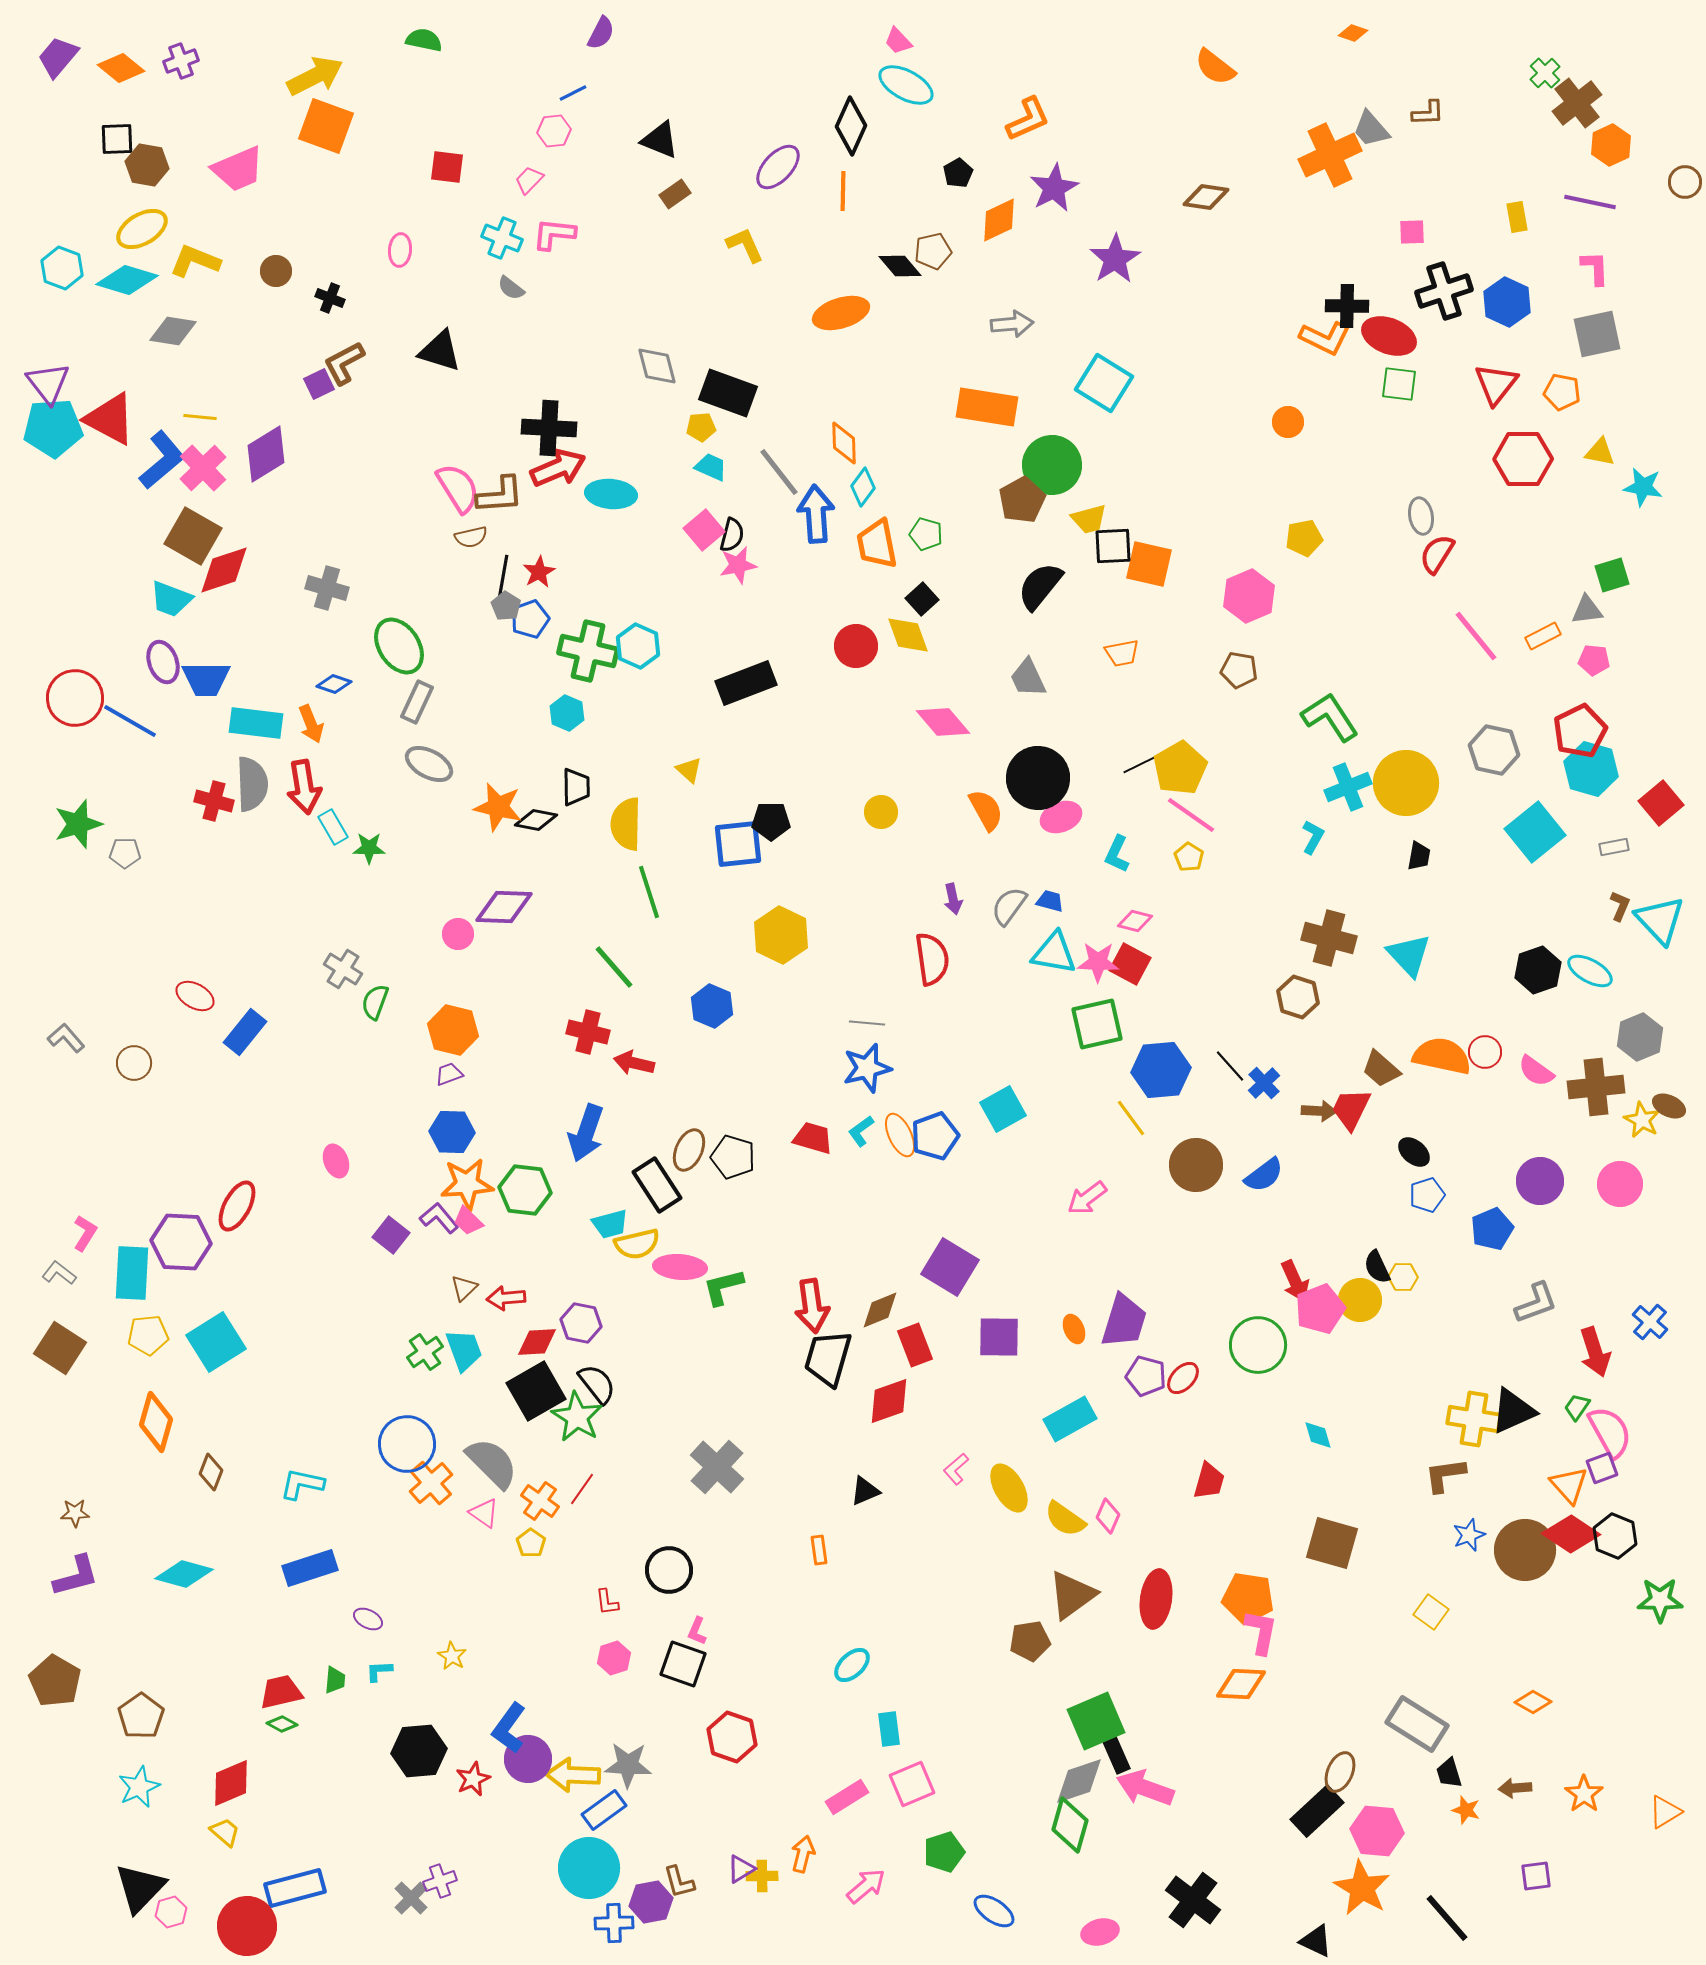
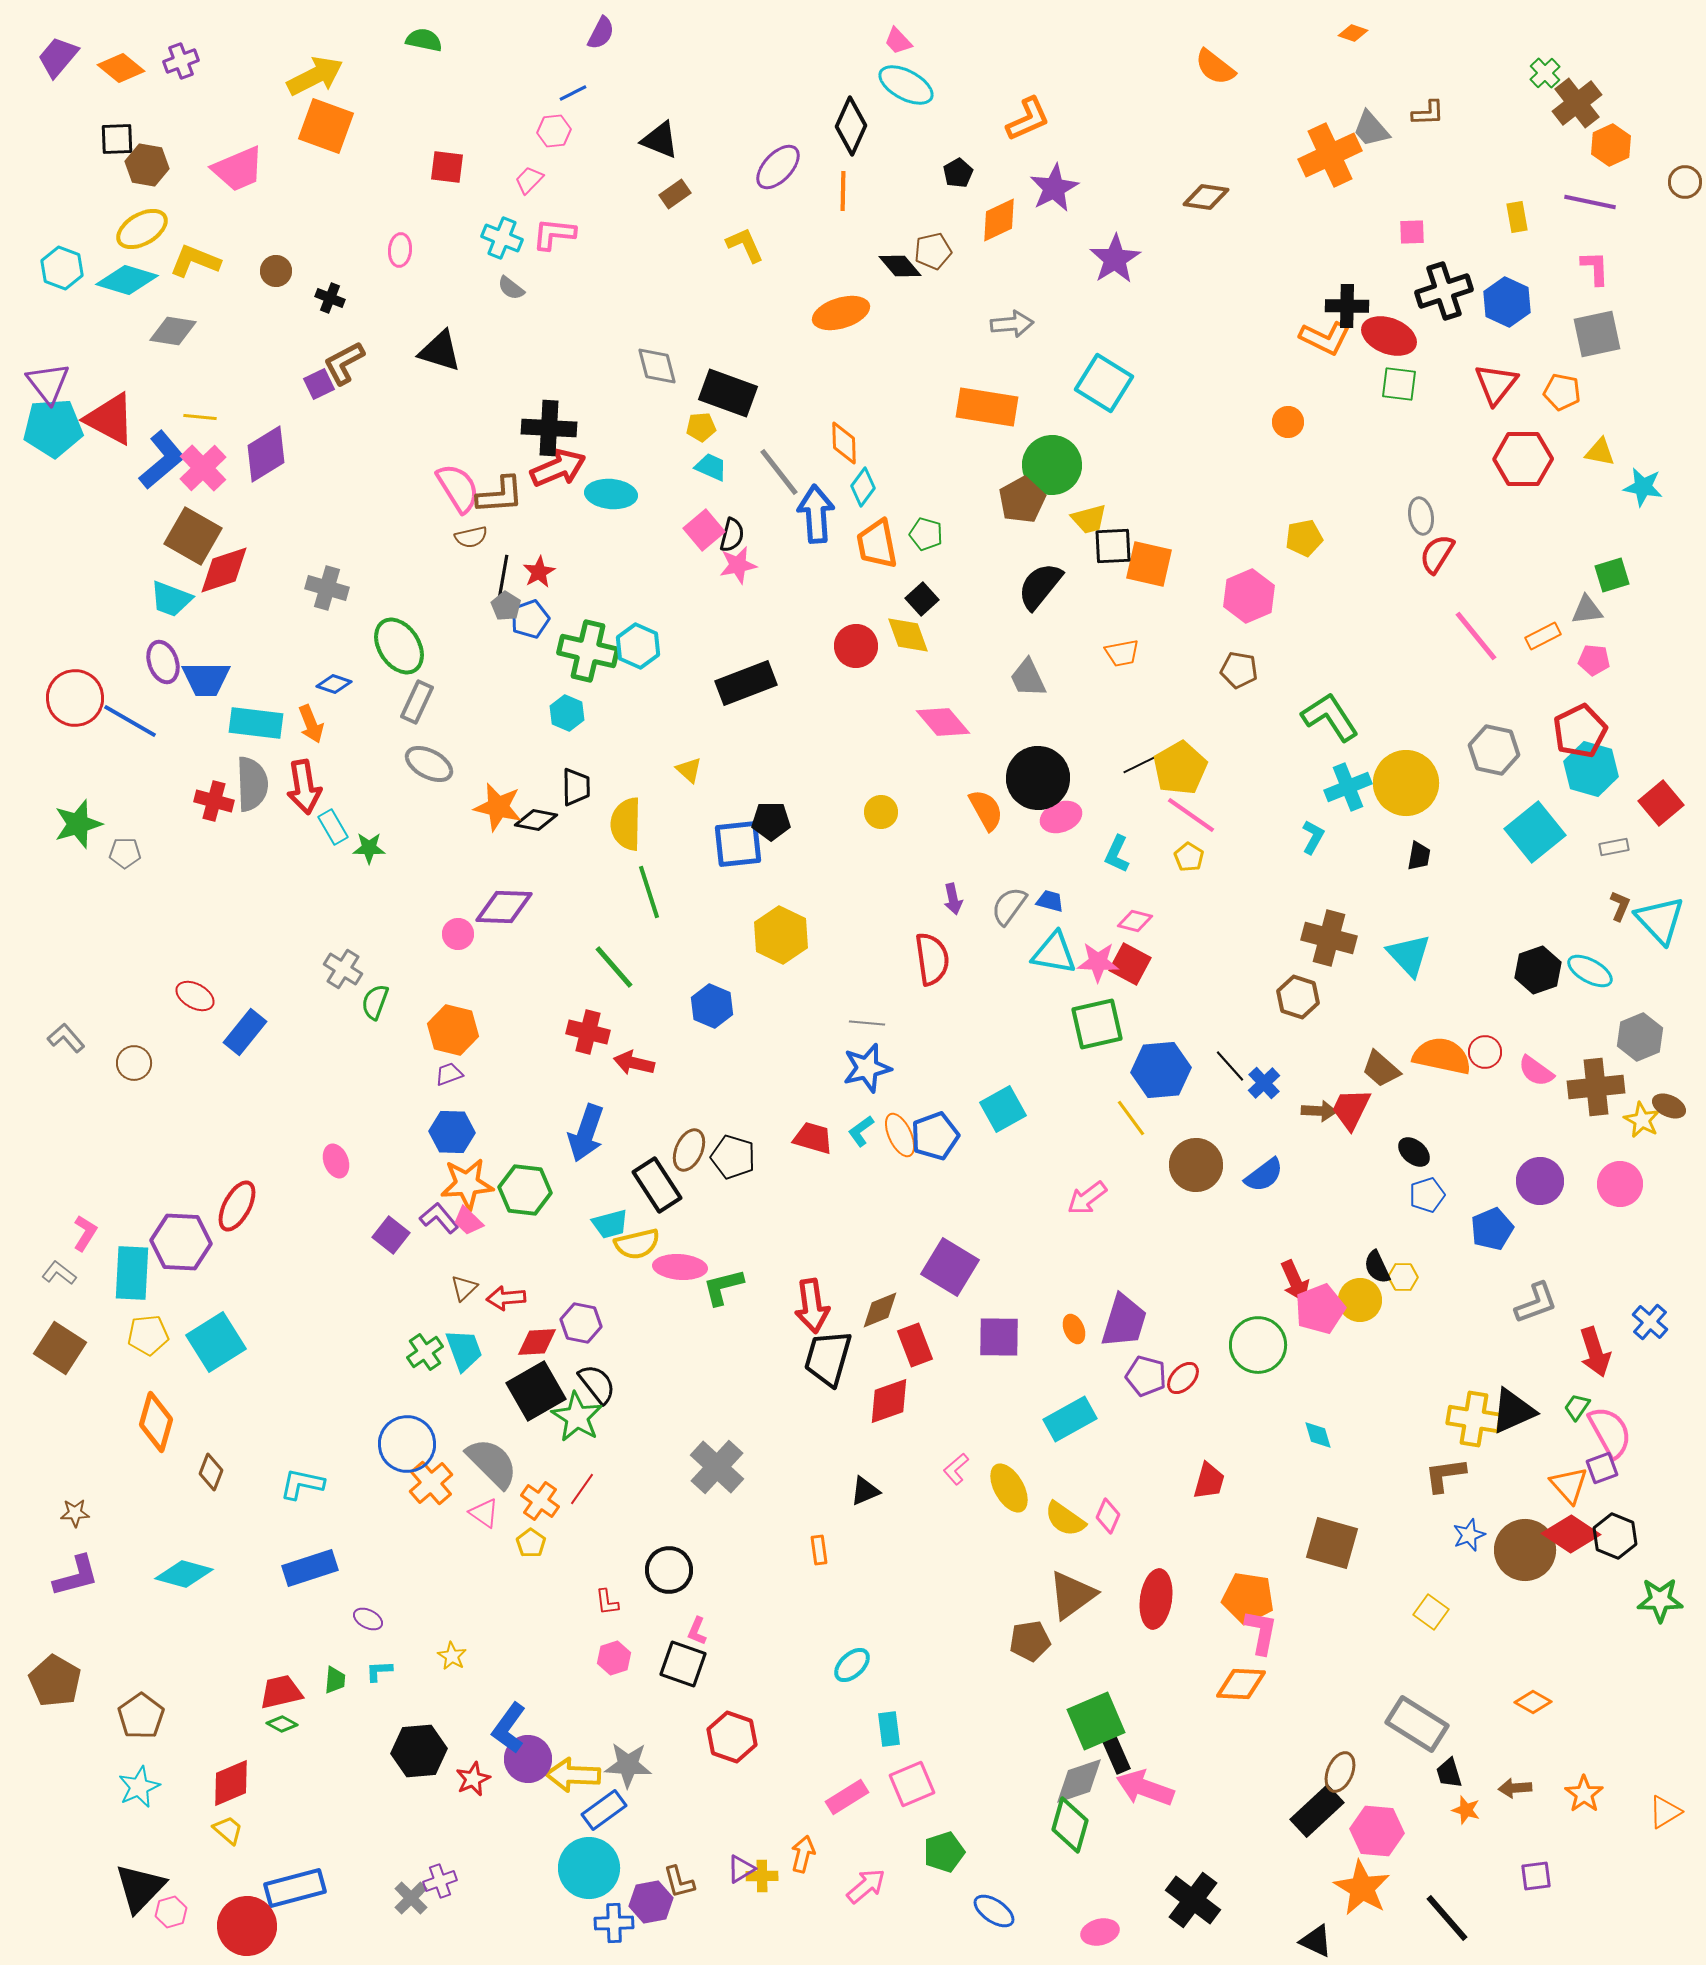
yellow trapezoid at (225, 1832): moved 3 px right, 2 px up
